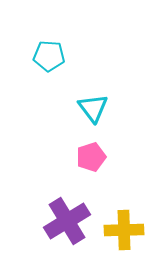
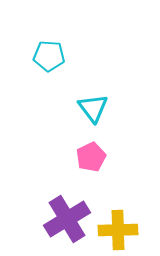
pink pentagon: rotated 8 degrees counterclockwise
purple cross: moved 2 px up
yellow cross: moved 6 px left
